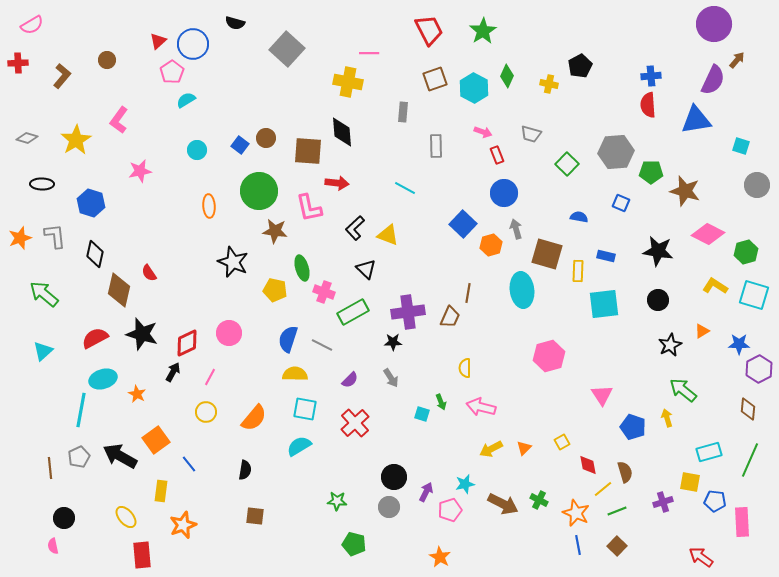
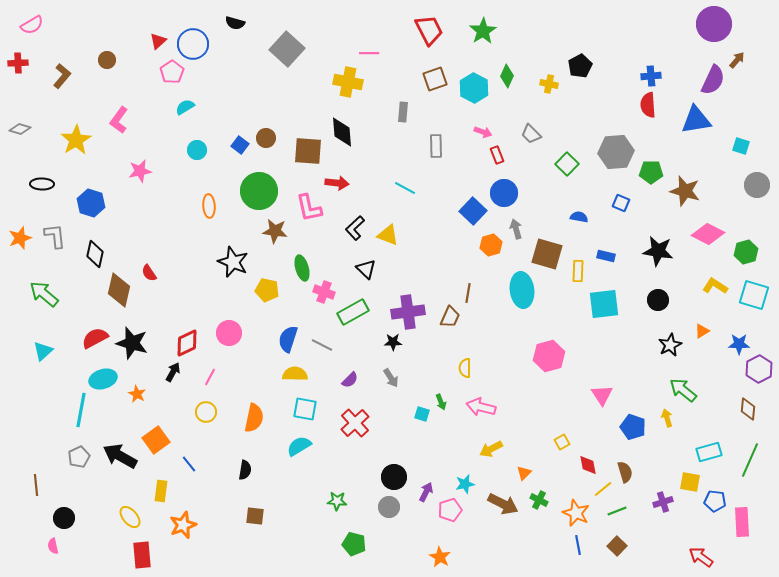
cyan semicircle at (186, 100): moved 1 px left, 7 px down
gray trapezoid at (531, 134): rotated 30 degrees clockwise
gray diamond at (27, 138): moved 7 px left, 9 px up
blue square at (463, 224): moved 10 px right, 13 px up
yellow pentagon at (275, 290): moved 8 px left
black star at (142, 334): moved 10 px left, 9 px down
orange semicircle at (254, 418): rotated 28 degrees counterclockwise
orange triangle at (524, 448): moved 25 px down
brown line at (50, 468): moved 14 px left, 17 px down
yellow ellipse at (126, 517): moved 4 px right
